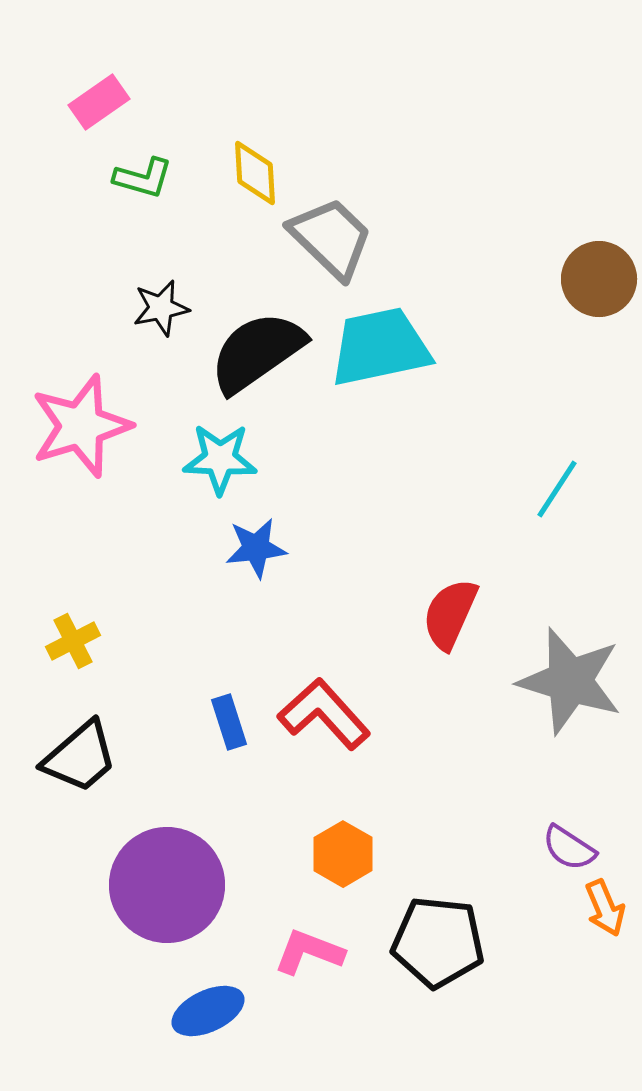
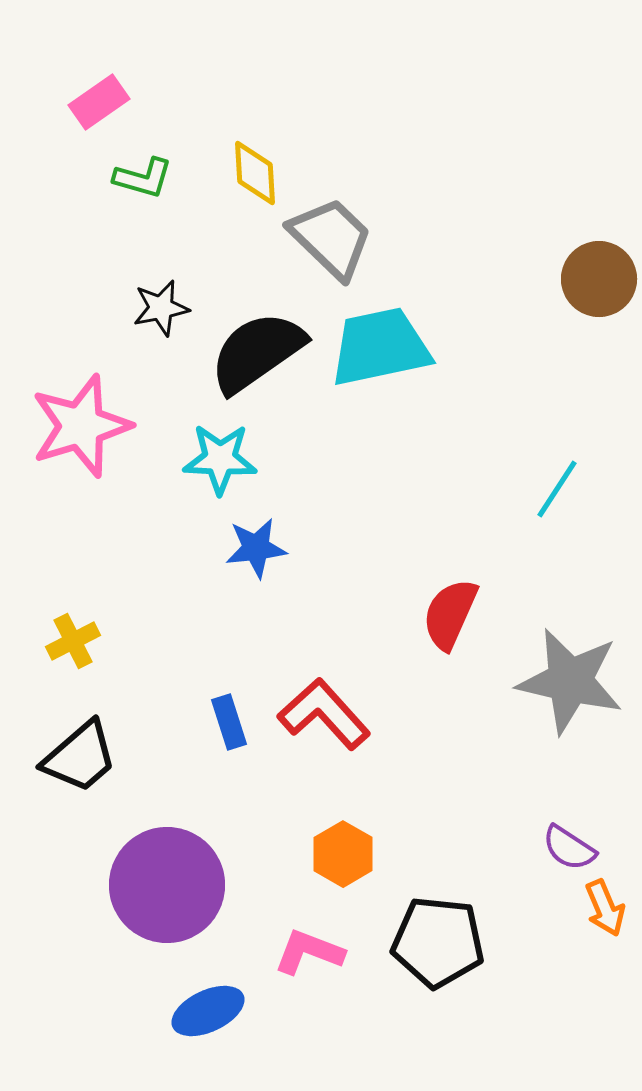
gray star: rotated 4 degrees counterclockwise
